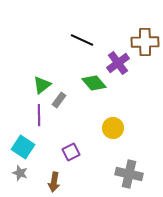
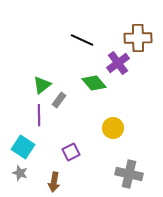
brown cross: moved 7 px left, 4 px up
